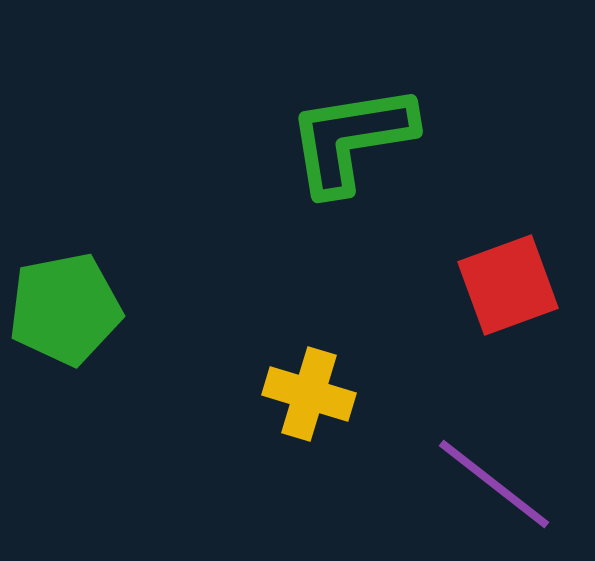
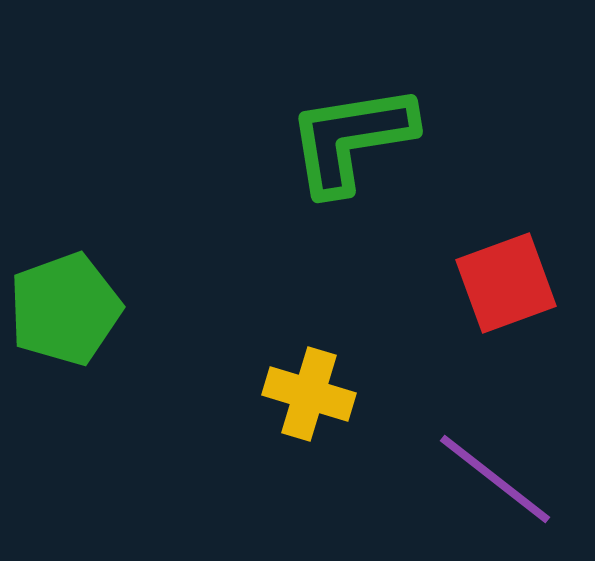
red square: moved 2 px left, 2 px up
green pentagon: rotated 9 degrees counterclockwise
purple line: moved 1 px right, 5 px up
